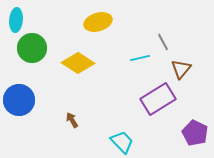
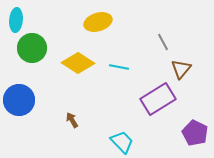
cyan line: moved 21 px left, 9 px down; rotated 24 degrees clockwise
